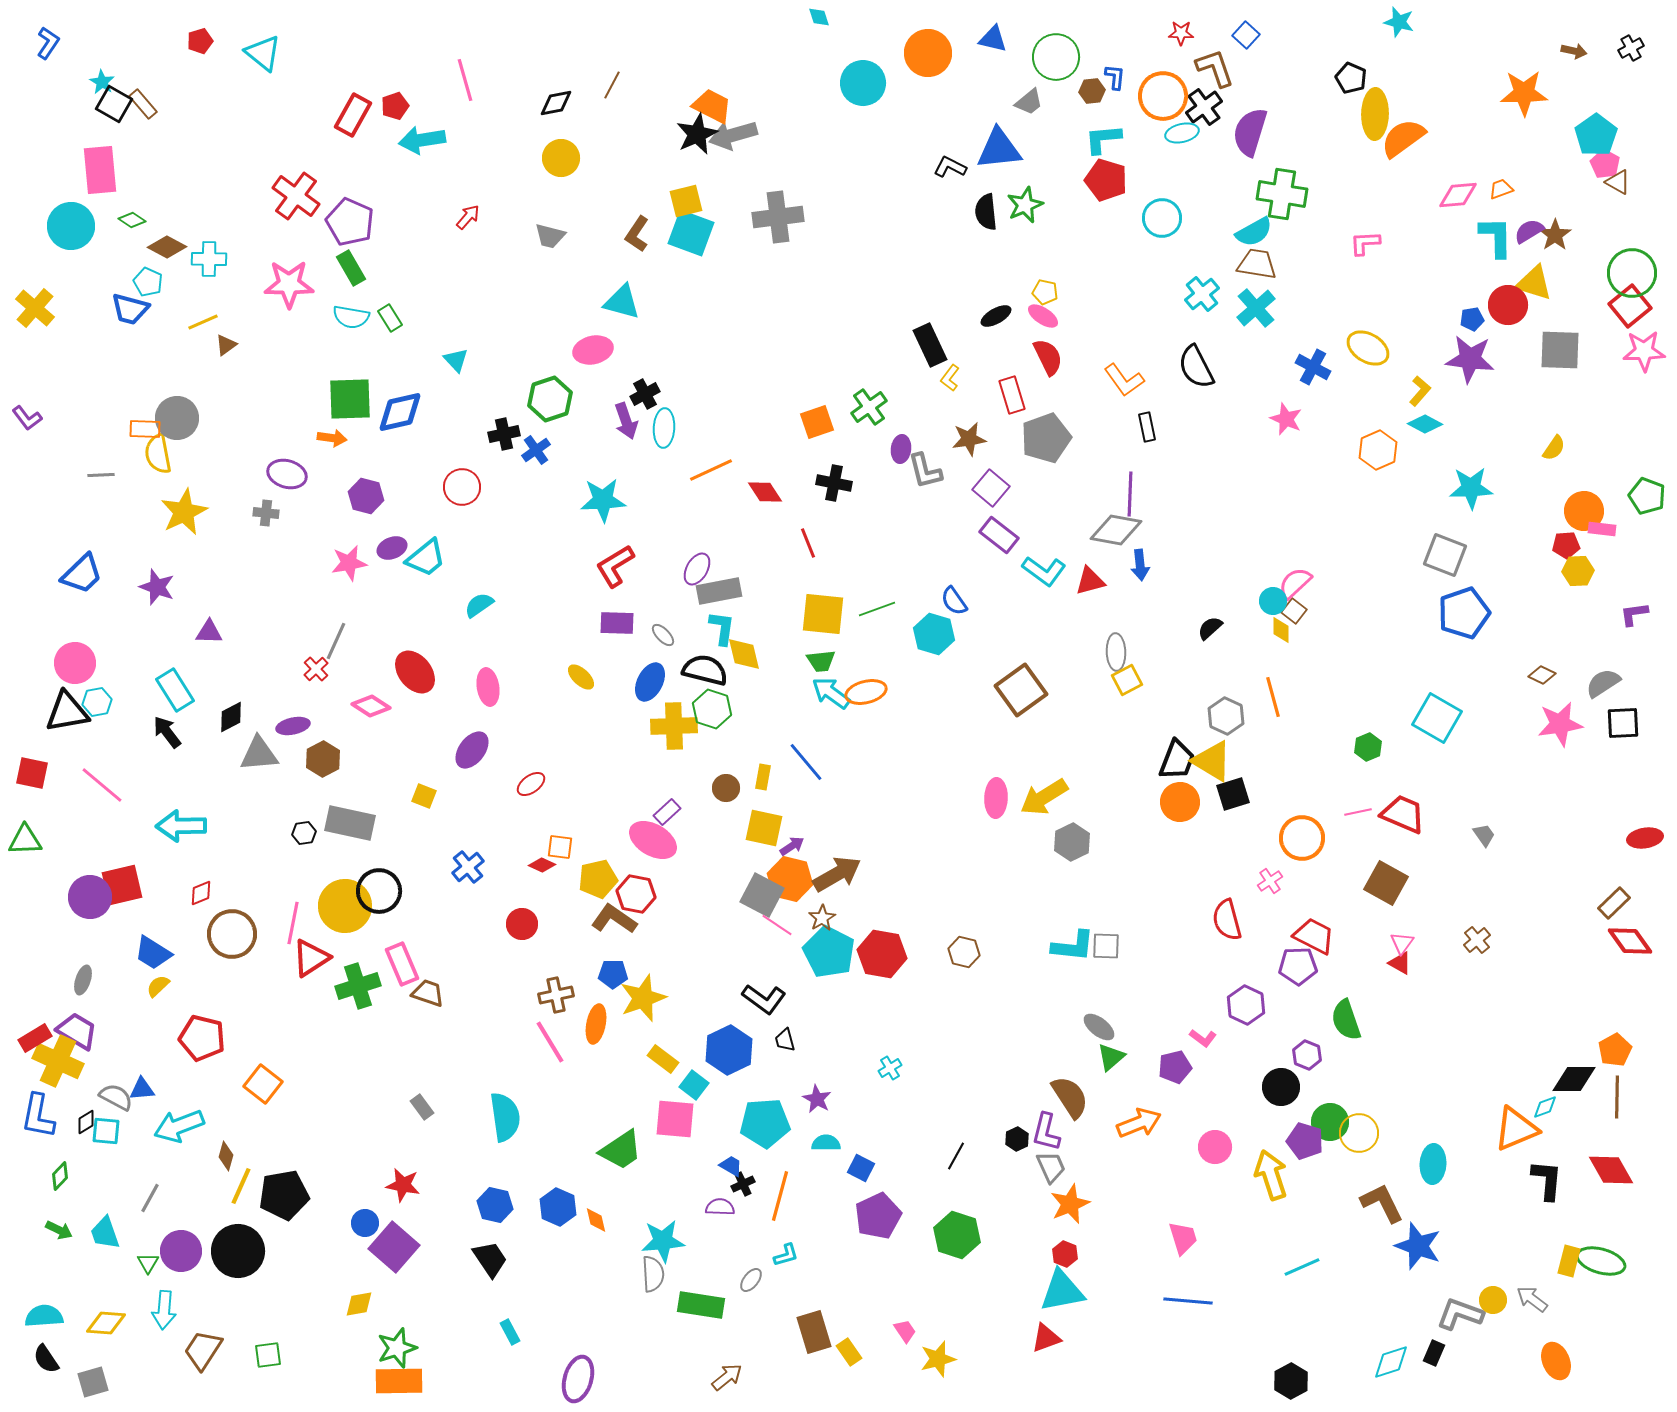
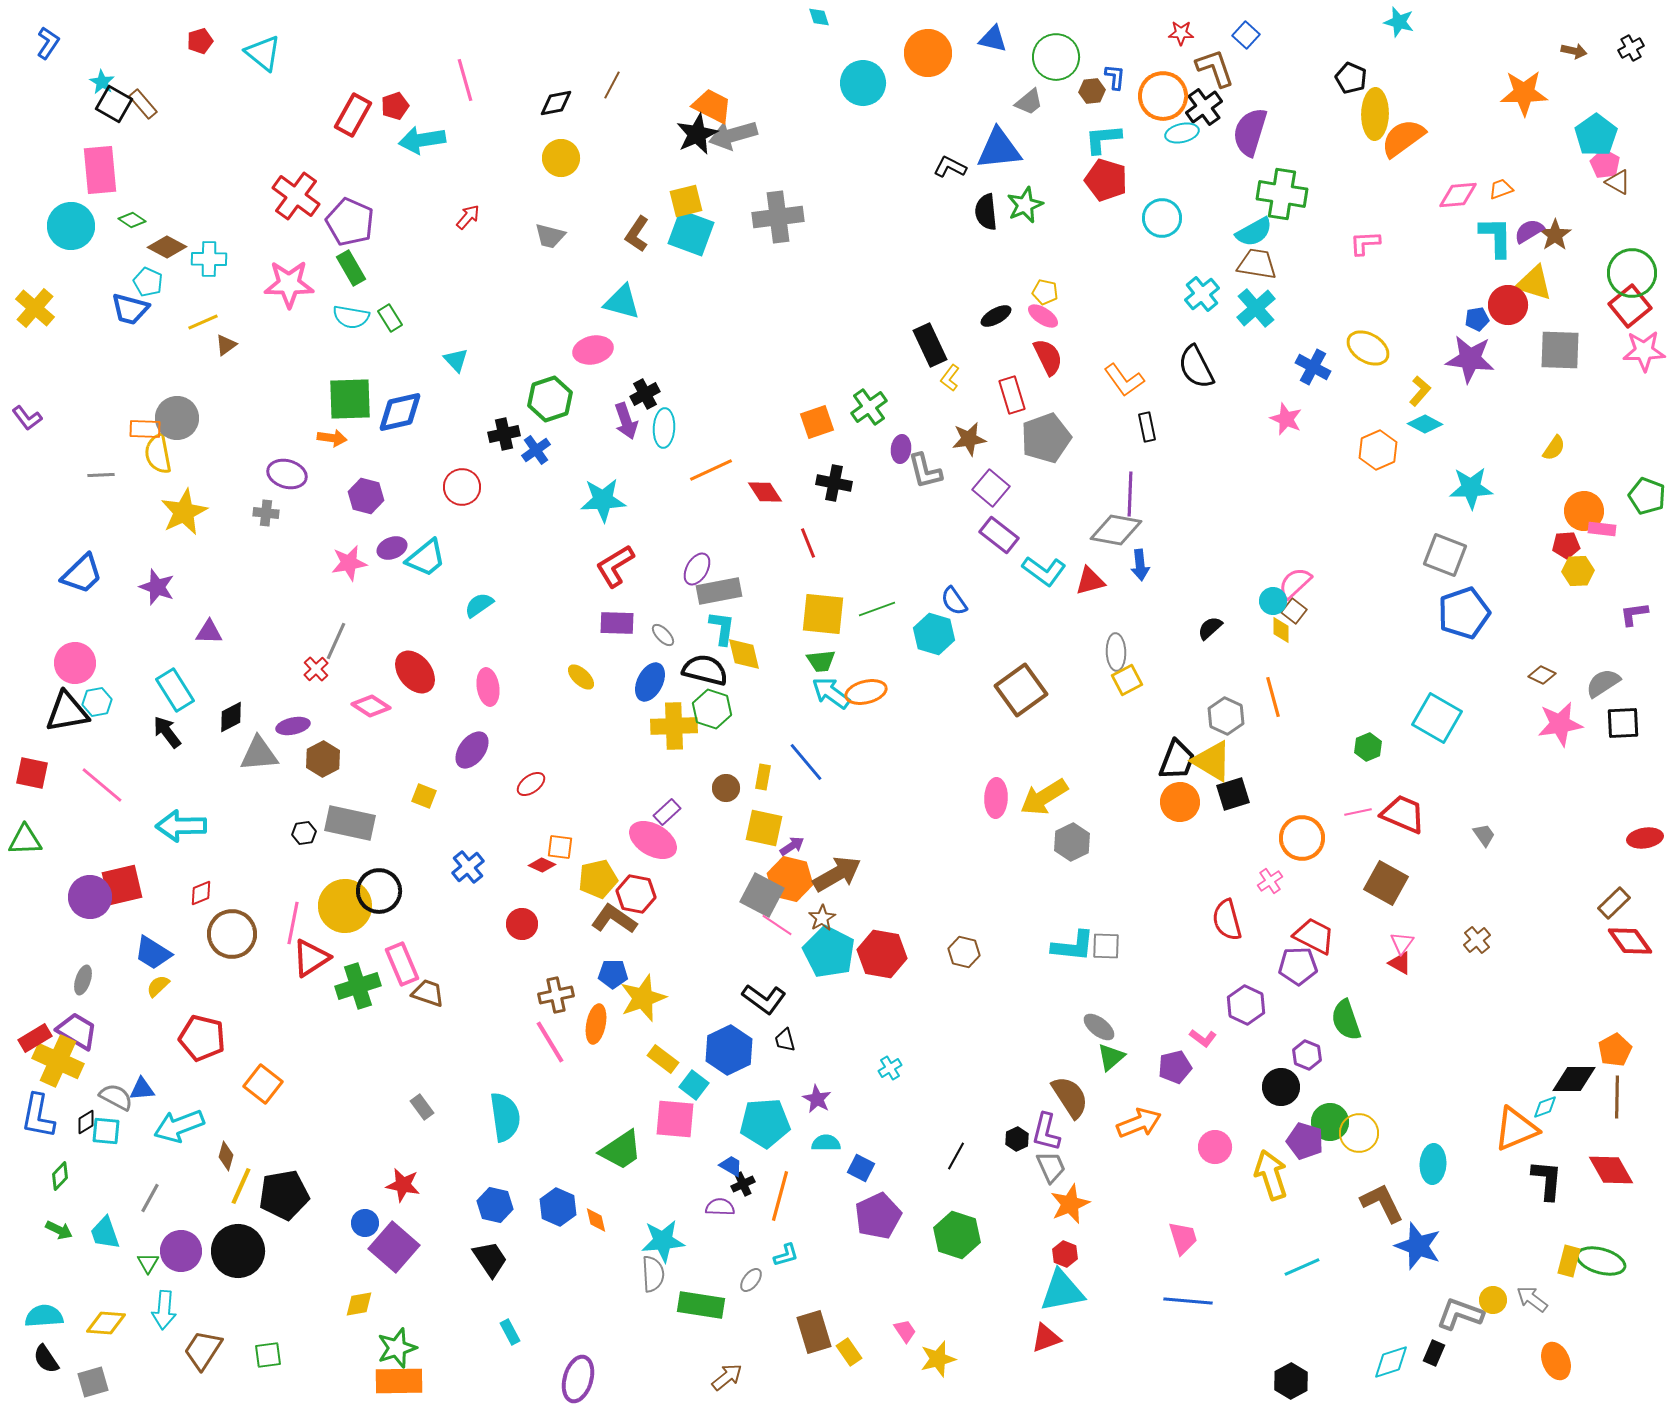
blue pentagon at (1472, 319): moved 5 px right
